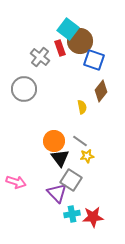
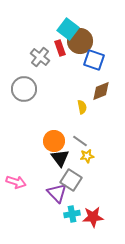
brown diamond: rotated 30 degrees clockwise
